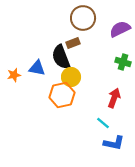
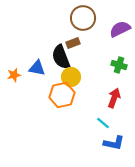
green cross: moved 4 px left, 3 px down
